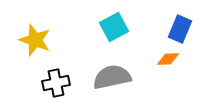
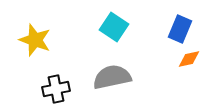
cyan square: rotated 28 degrees counterclockwise
orange diamond: moved 21 px right; rotated 10 degrees counterclockwise
black cross: moved 6 px down
